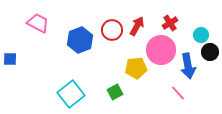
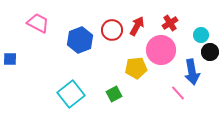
blue arrow: moved 4 px right, 6 px down
green square: moved 1 px left, 2 px down
